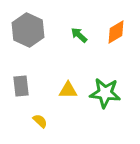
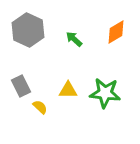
green arrow: moved 5 px left, 4 px down
gray rectangle: rotated 20 degrees counterclockwise
yellow semicircle: moved 14 px up
